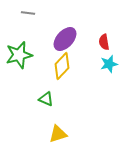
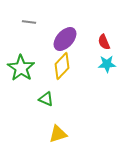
gray line: moved 1 px right, 9 px down
red semicircle: rotated 14 degrees counterclockwise
green star: moved 2 px right, 13 px down; rotated 24 degrees counterclockwise
cyan star: moved 2 px left; rotated 12 degrees clockwise
